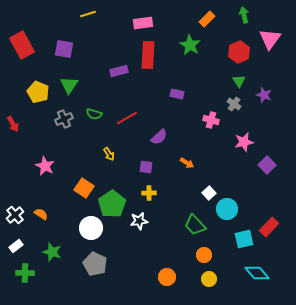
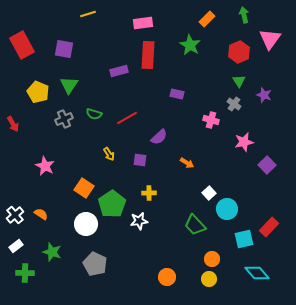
purple square at (146, 167): moved 6 px left, 7 px up
white circle at (91, 228): moved 5 px left, 4 px up
orange circle at (204, 255): moved 8 px right, 4 px down
